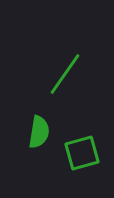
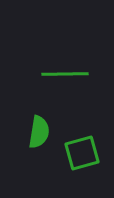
green line: rotated 54 degrees clockwise
